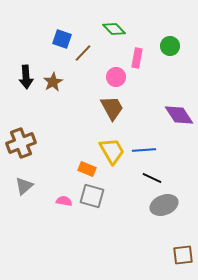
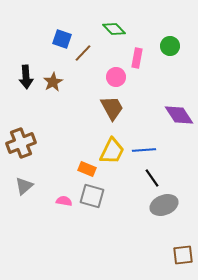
yellow trapezoid: rotated 56 degrees clockwise
black line: rotated 30 degrees clockwise
